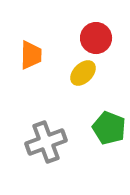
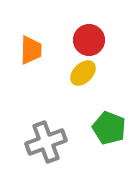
red circle: moved 7 px left, 2 px down
orange trapezoid: moved 5 px up
